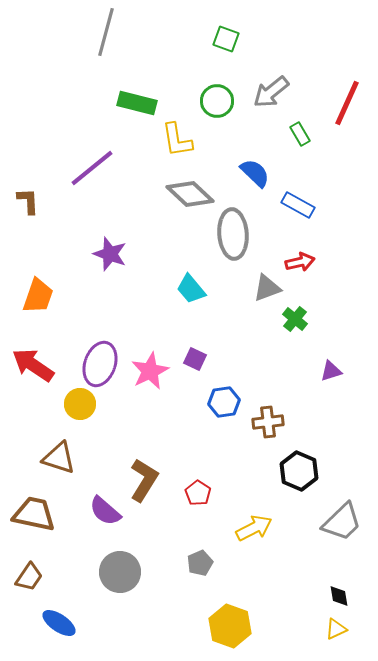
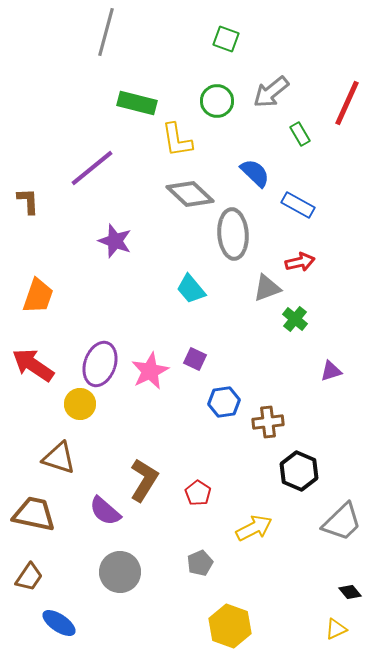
purple star at (110, 254): moved 5 px right, 13 px up
black diamond at (339, 596): moved 11 px right, 4 px up; rotated 30 degrees counterclockwise
